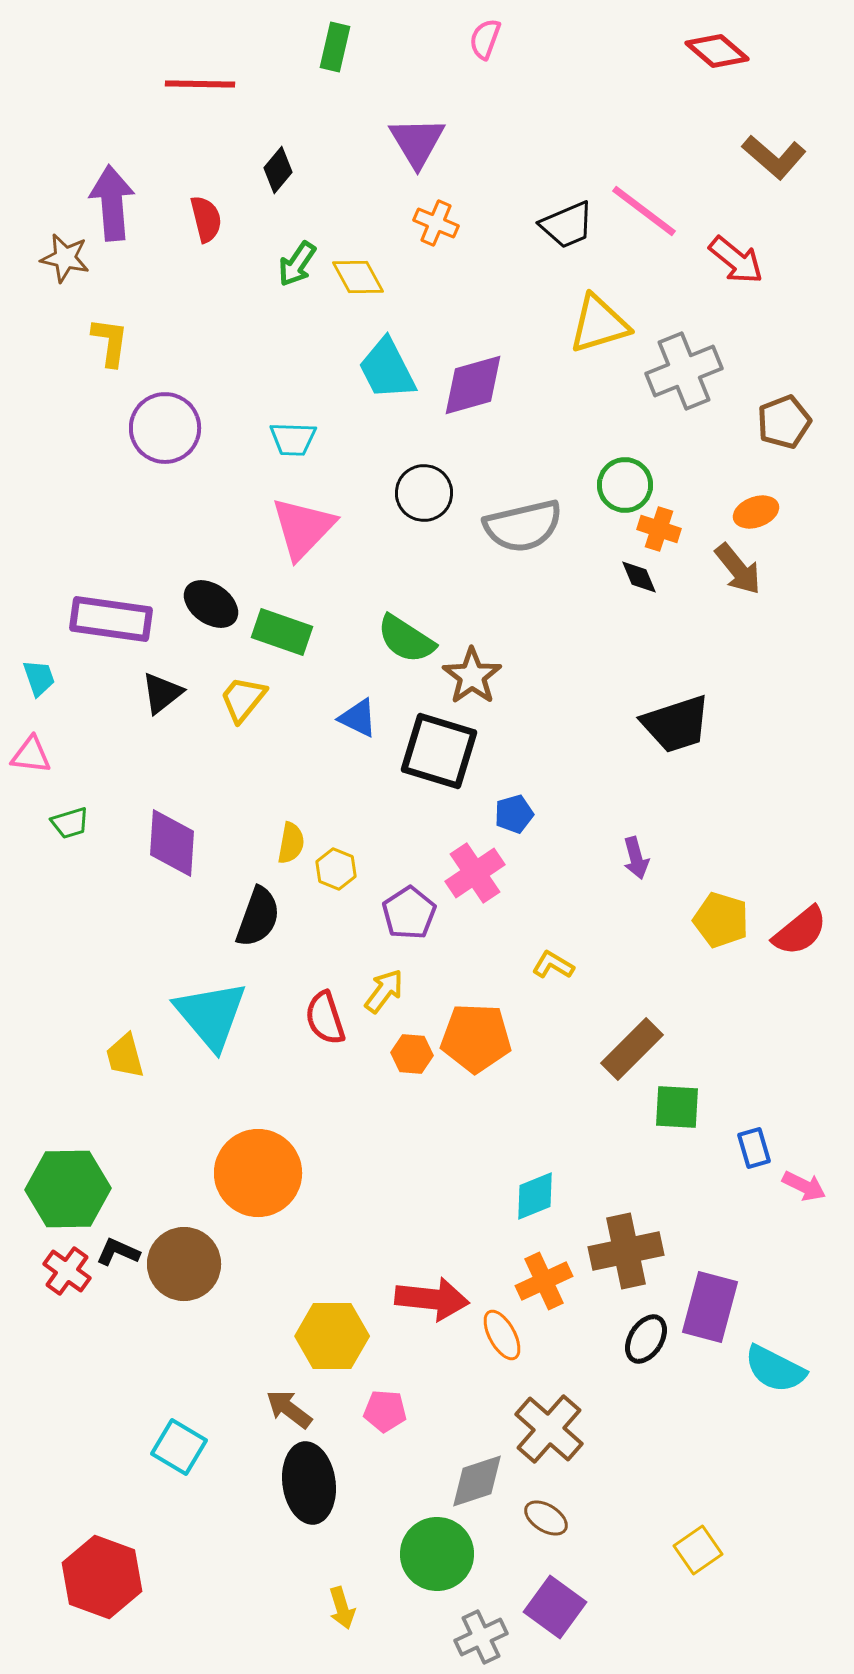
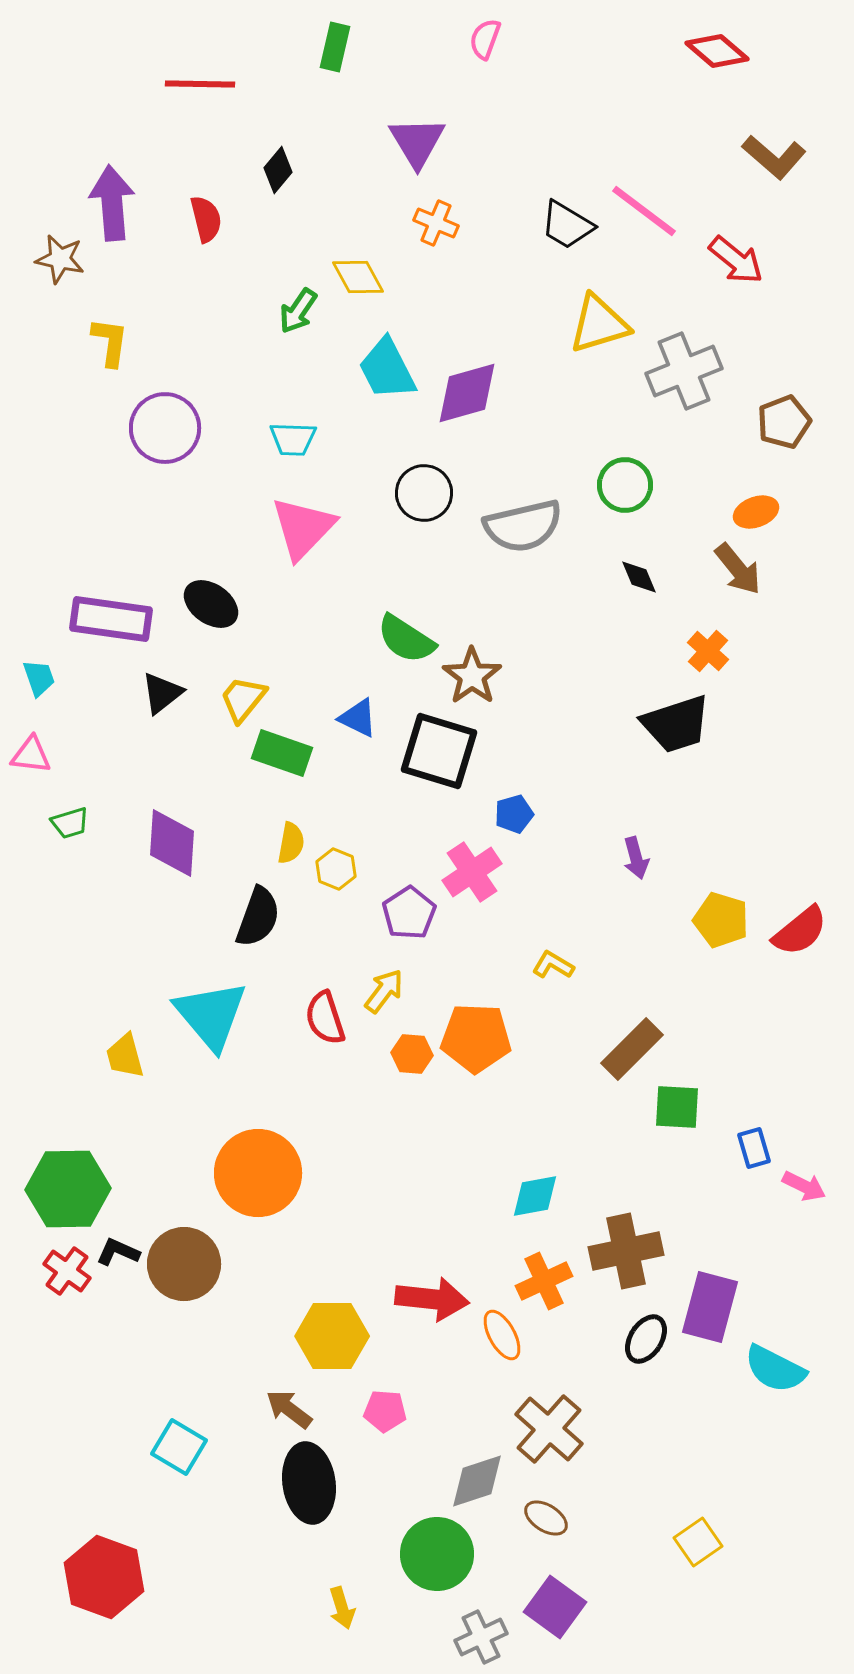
black trapezoid at (567, 225): rotated 54 degrees clockwise
brown star at (65, 258): moved 5 px left, 1 px down
green arrow at (297, 264): moved 1 px right, 47 px down
purple diamond at (473, 385): moved 6 px left, 8 px down
orange cross at (659, 529): moved 49 px right, 122 px down; rotated 24 degrees clockwise
green rectangle at (282, 632): moved 121 px down
pink cross at (475, 873): moved 3 px left, 1 px up
cyan diamond at (535, 1196): rotated 12 degrees clockwise
yellow square at (698, 1550): moved 8 px up
red hexagon at (102, 1577): moved 2 px right
